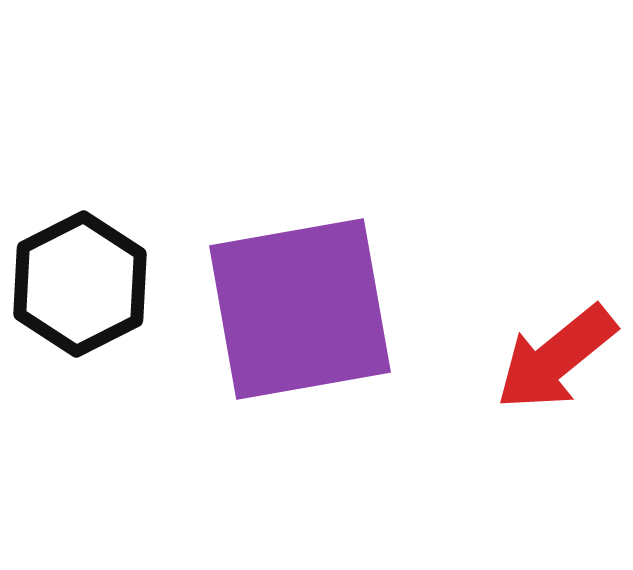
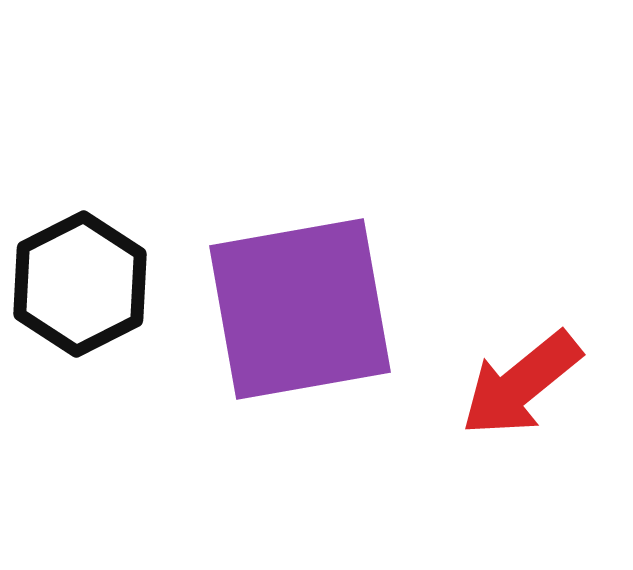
red arrow: moved 35 px left, 26 px down
